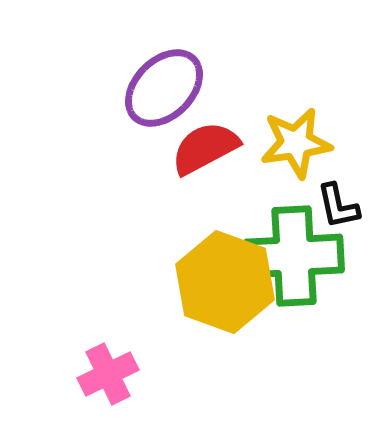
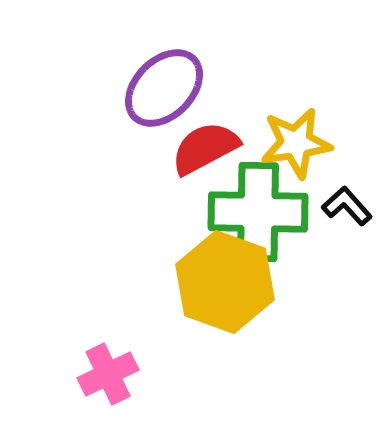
black L-shape: moved 9 px right; rotated 150 degrees clockwise
green cross: moved 36 px left, 44 px up; rotated 4 degrees clockwise
